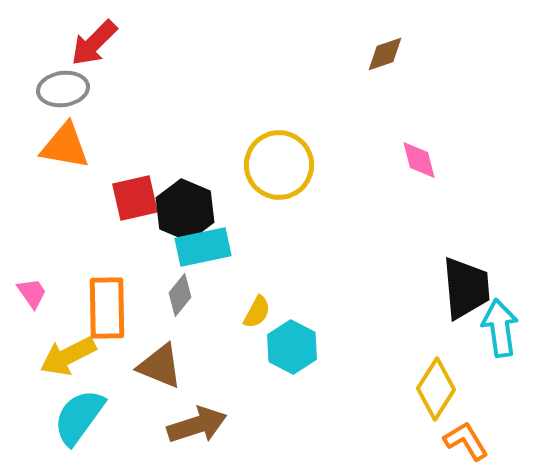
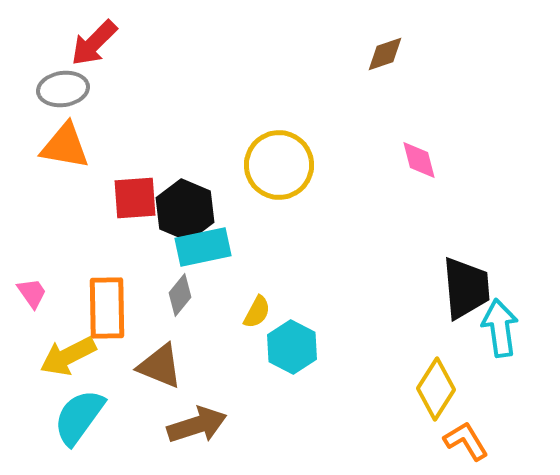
red square: rotated 9 degrees clockwise
